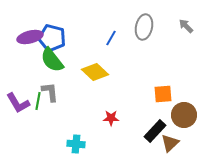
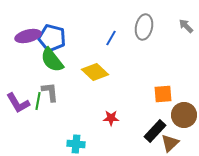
purple ellipse: moved 2 px left, 1 px up
